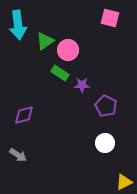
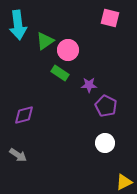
purple star: moved 7 px right
